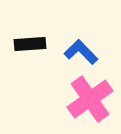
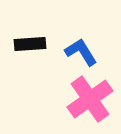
blue L-shape: rotated 12 degrees clockwise
